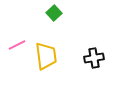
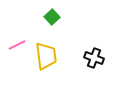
green square: moved 2 px left, 4 px down
black cross: rotated 30 degrees clockwise
